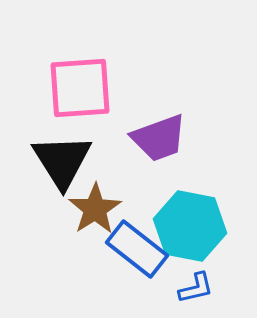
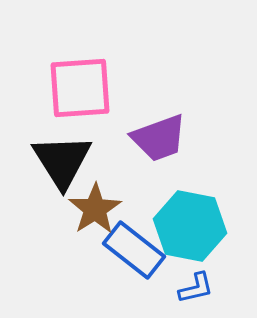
blue rectangle: moved 3 px left, 1 px down
